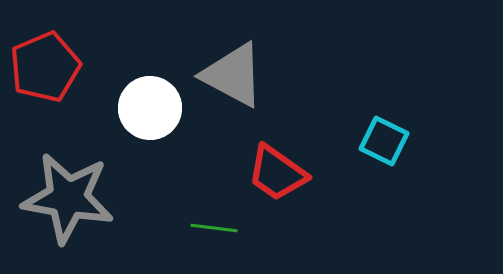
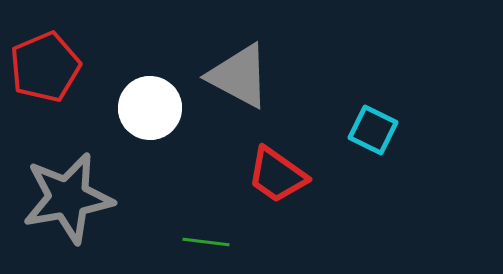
gray triangle: moved 6 px right, 1 px down
cyan square: moved 11 px left, 11 px up
red trapezoid: moved 2 px down
gray star: rotated 20 degrees counterclockwise
green line: moved 8 px left, 14 px down
